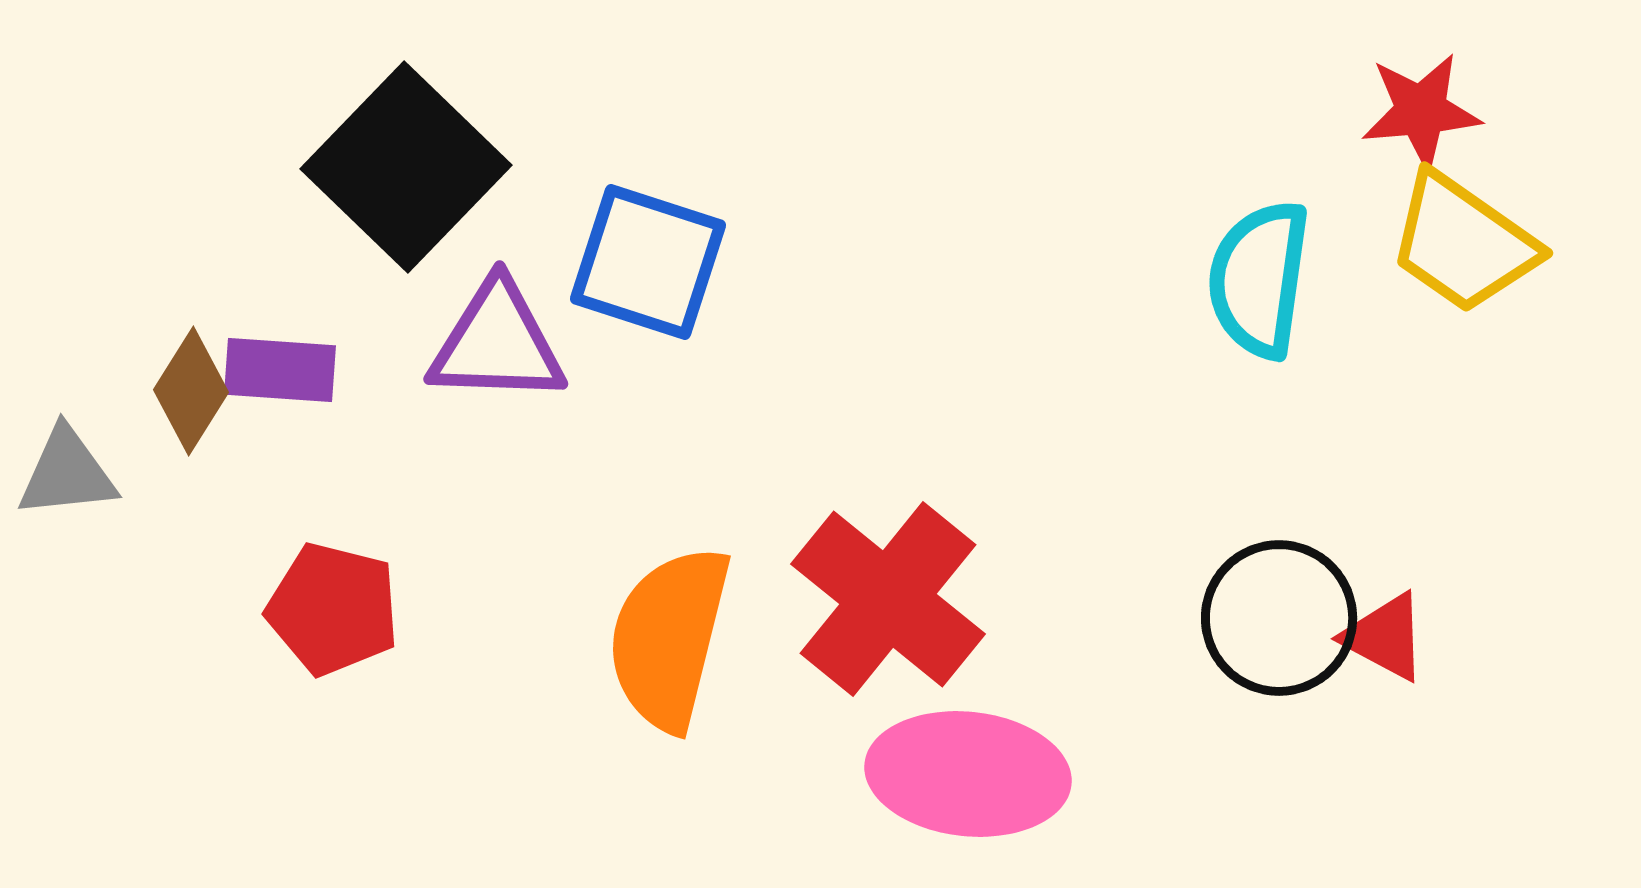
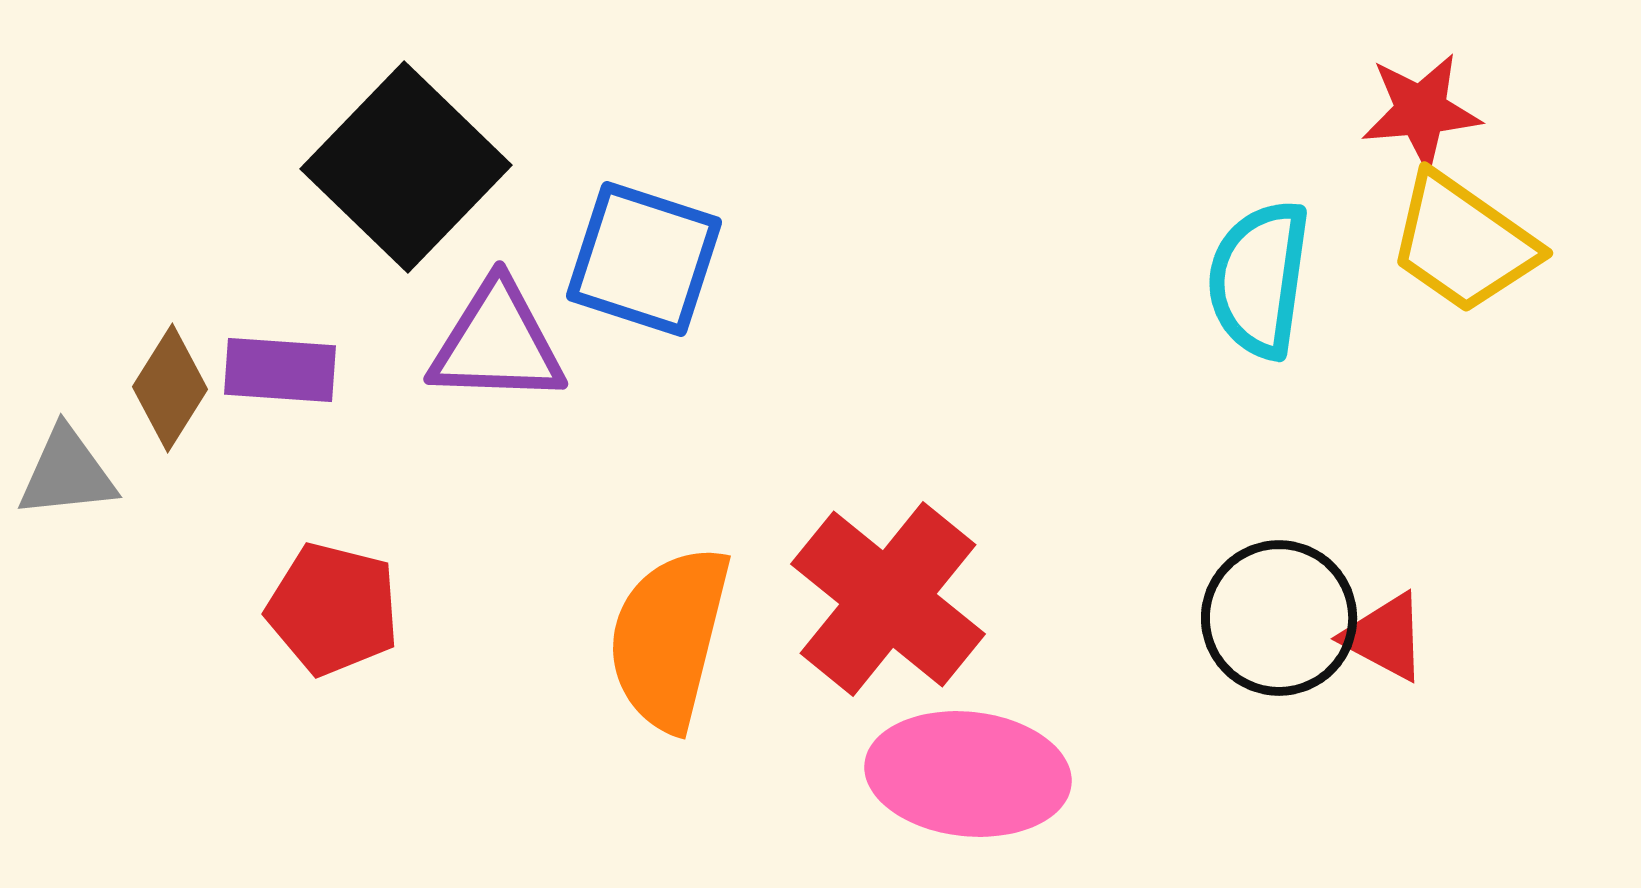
blue square: moved 4 px left, 3 px up
brown diamond: moved 21 px left, 3 px up
